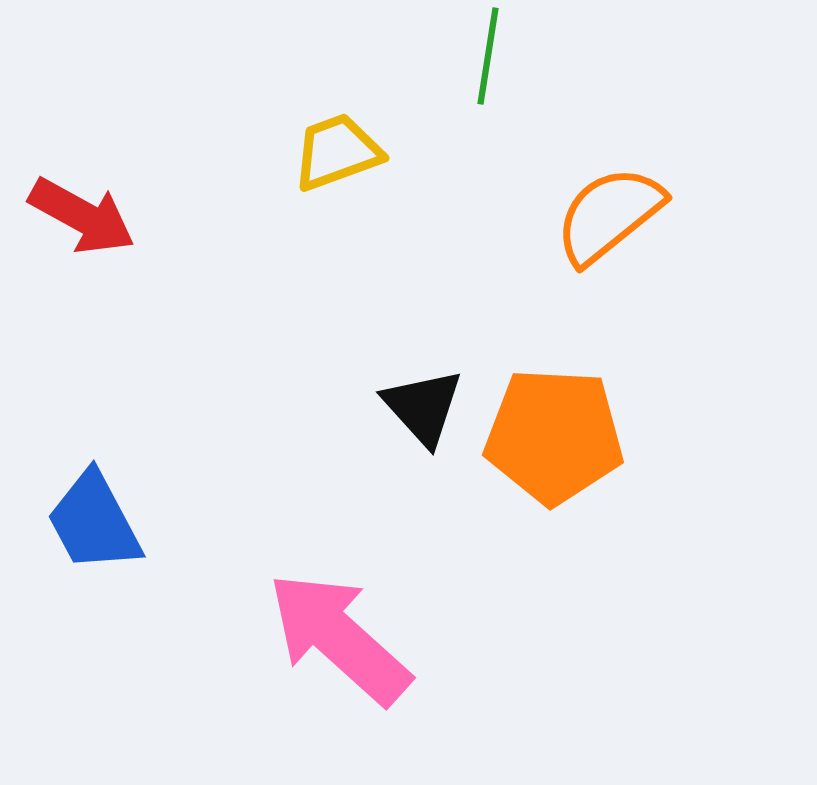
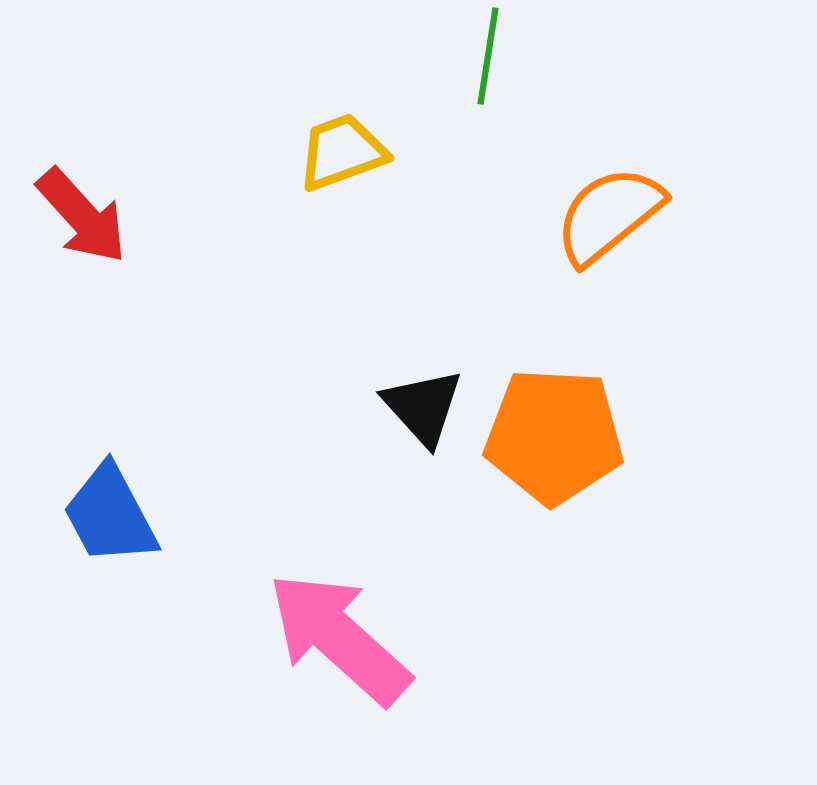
yellow trapezoid: moved 5 px right
red arrow: rotated 19 degrees clockwise
blue trapezoid: moved 16 px right, 7 px up
